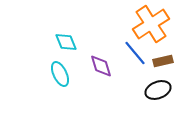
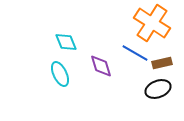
orange cross: moved 1 px right, 1 px up; rotated 24 degrees counterclockwise
blue line: rotated 20 degrees counterclockwise
brown rectangle: moved 1 px left, 2 px down
black ellipse: moved 1 px up
